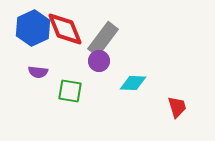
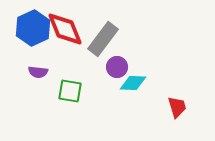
purple circle: moved 18 px right, 6 px down
